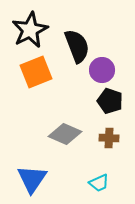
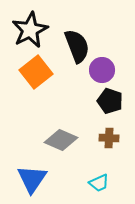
orange square: rotated 16 degrees counterclockwise
gray diamond: moved 4 px left, 6 px down
